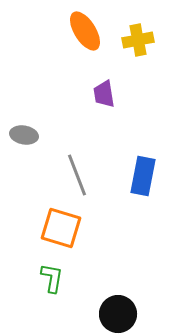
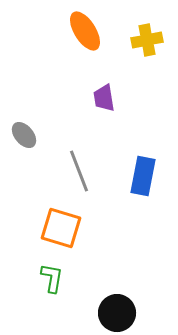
yellow cross: moved 9 px right
purple trapezoid: moved 4 px down
gray ellipse: rotated 40 degrees clockwise
gray line: moved 2 px right, 4 px up
black circle: moved 1 px left, 1 px up
